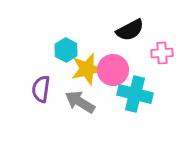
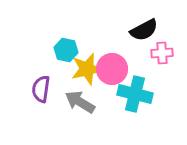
black semicircle: moved 14 px right
cyan hexagon: rotated 15 degrees counterclockwise
pink circle: moved 1 px left, 1 px up
